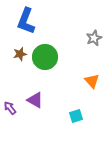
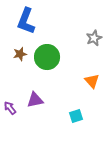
green circle: moved 2 px right
purple triangle: rotated 42 degrees counterclockwise
